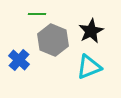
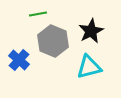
green line: moved 1 px right; rotated 12 degrees counterclockwise
gray hexagon: moved 1 px down
cyan triangle: rotated 8 degrees clockwise
